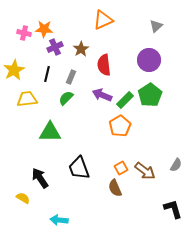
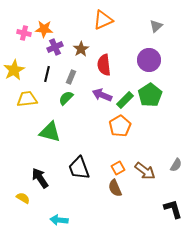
green triangle: rotated 15 degrees clockwise
orange square: moved 3 px left
